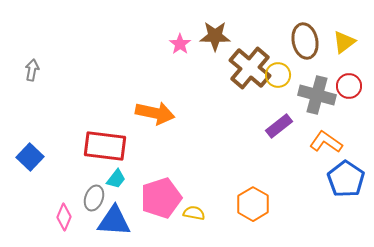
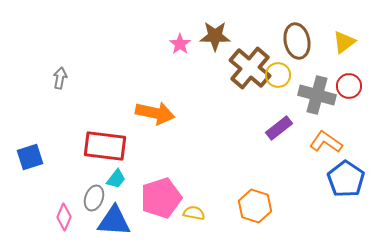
brown ellipse: moved 8 px left
gray arrow: moved 28 px right, 8 px down
purple rectangle: moved 2 px down
blue square: rotated 28 degrees clockwise
orange hexagon: moved 2 px right, 2 px down; rotated 12 degrees counterclockwise
